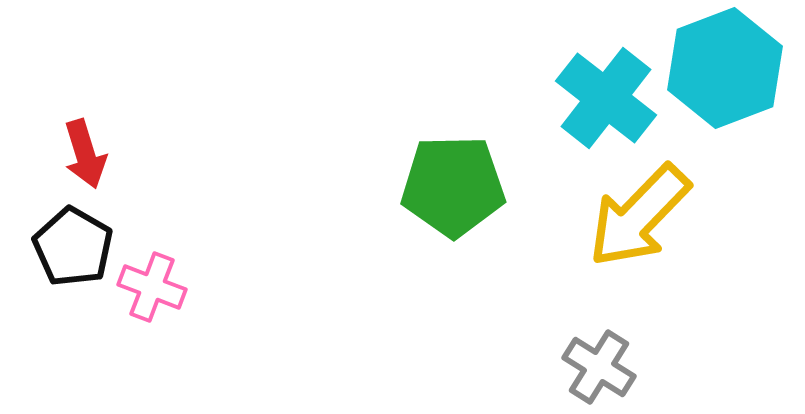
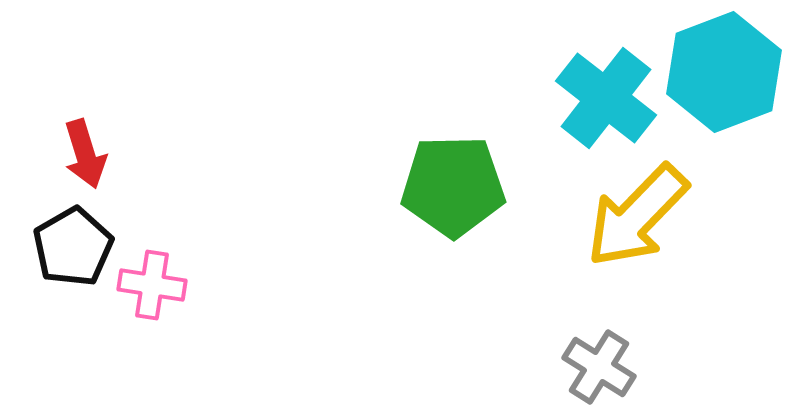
cyan hexagon: moved 1 px left, 4 px down
yellow arrow: moved 2 px left
black pentagon: rotated 12 degrees clockwise
pink cross: moved 2 px up; rotated 12 degrees counterclockwise
